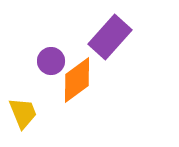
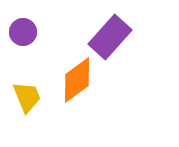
purple circle: moved 28 px left, 29 px up
yellow trapezoid: moved 4 px right, 16 px up
